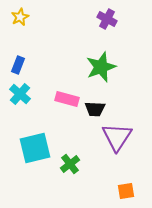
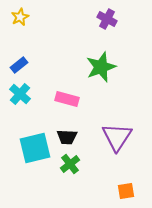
blue rectangle: moved 1 px right; rotated 30 degrees clockwise
black trapezoid: moved 28 px left, 28 px down
